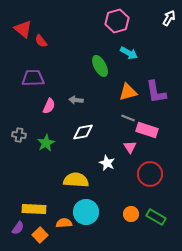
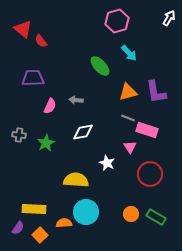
cyan arrow: rotated 18 degrees clockwise
green ellipse: rotated 15 degrees counterclockwise
pink semicircle: moved 1 px right
